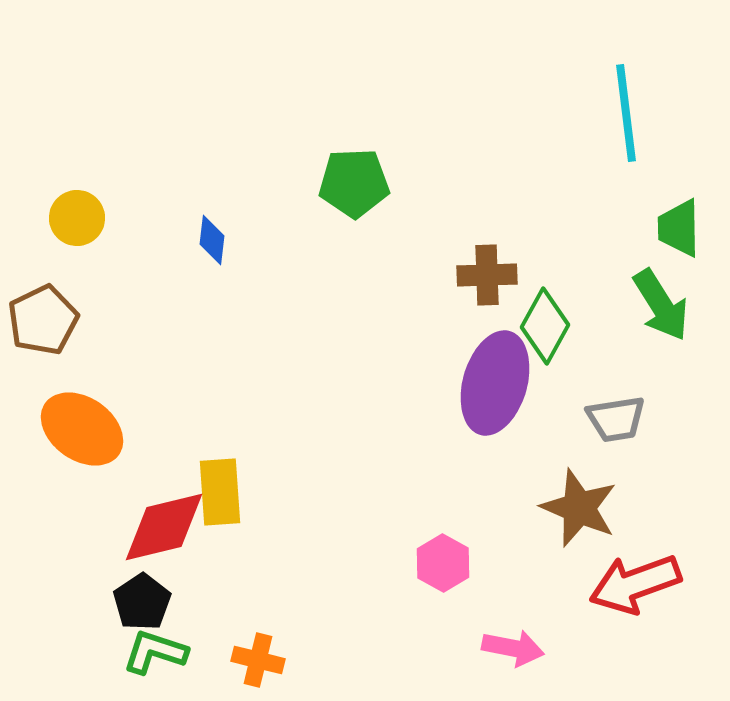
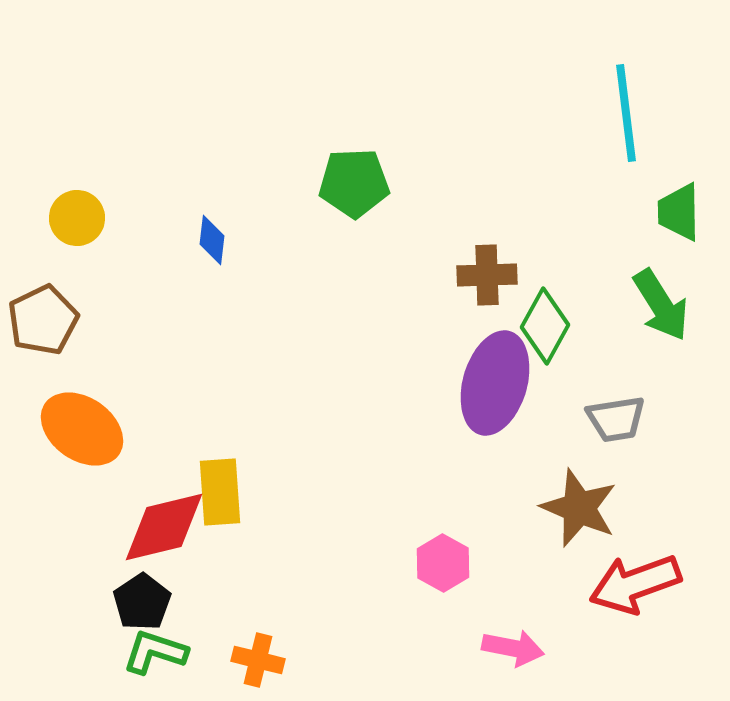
green trapezoid: moved 16 px up
